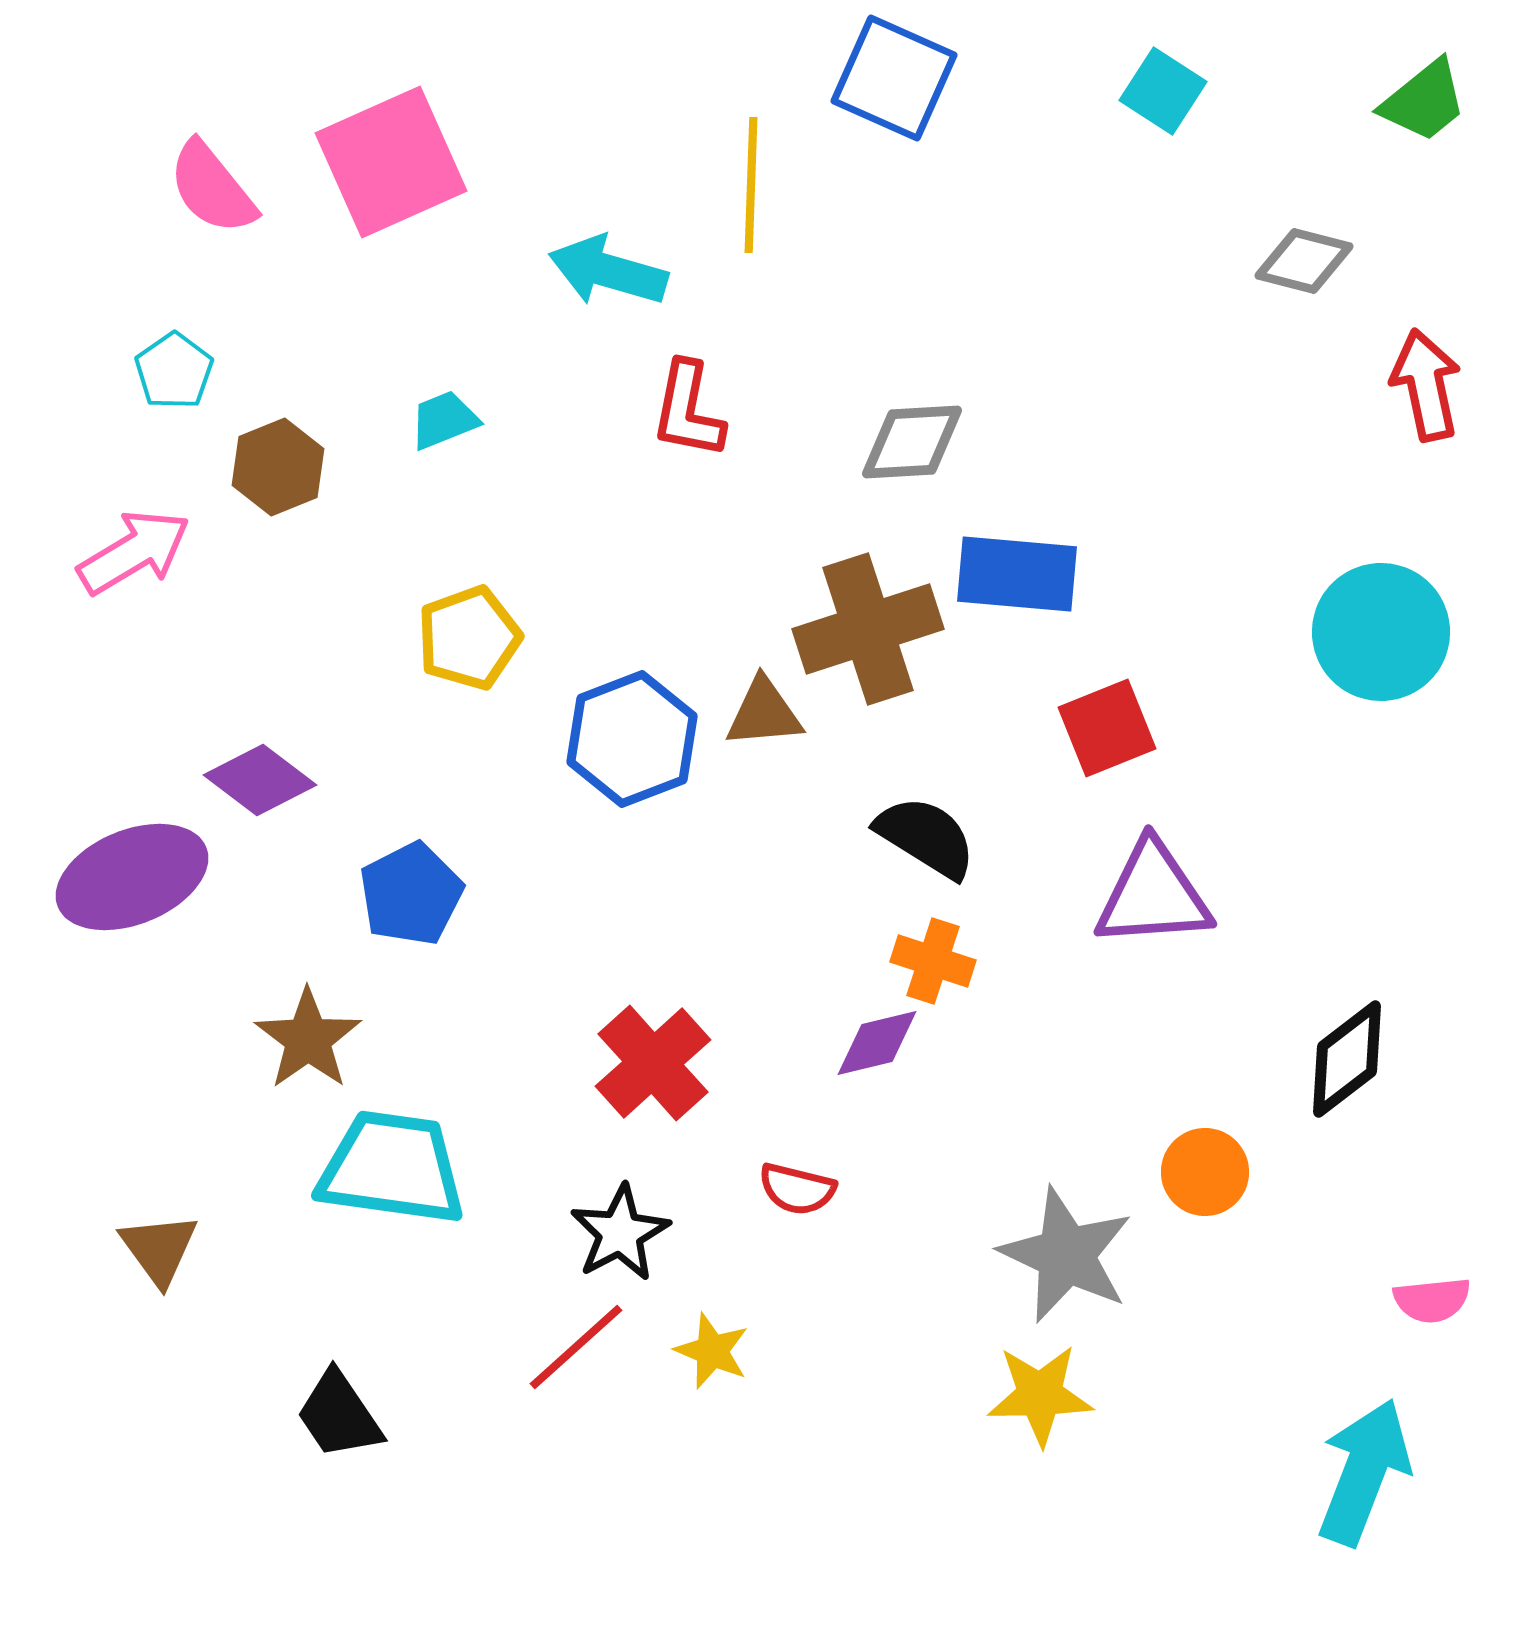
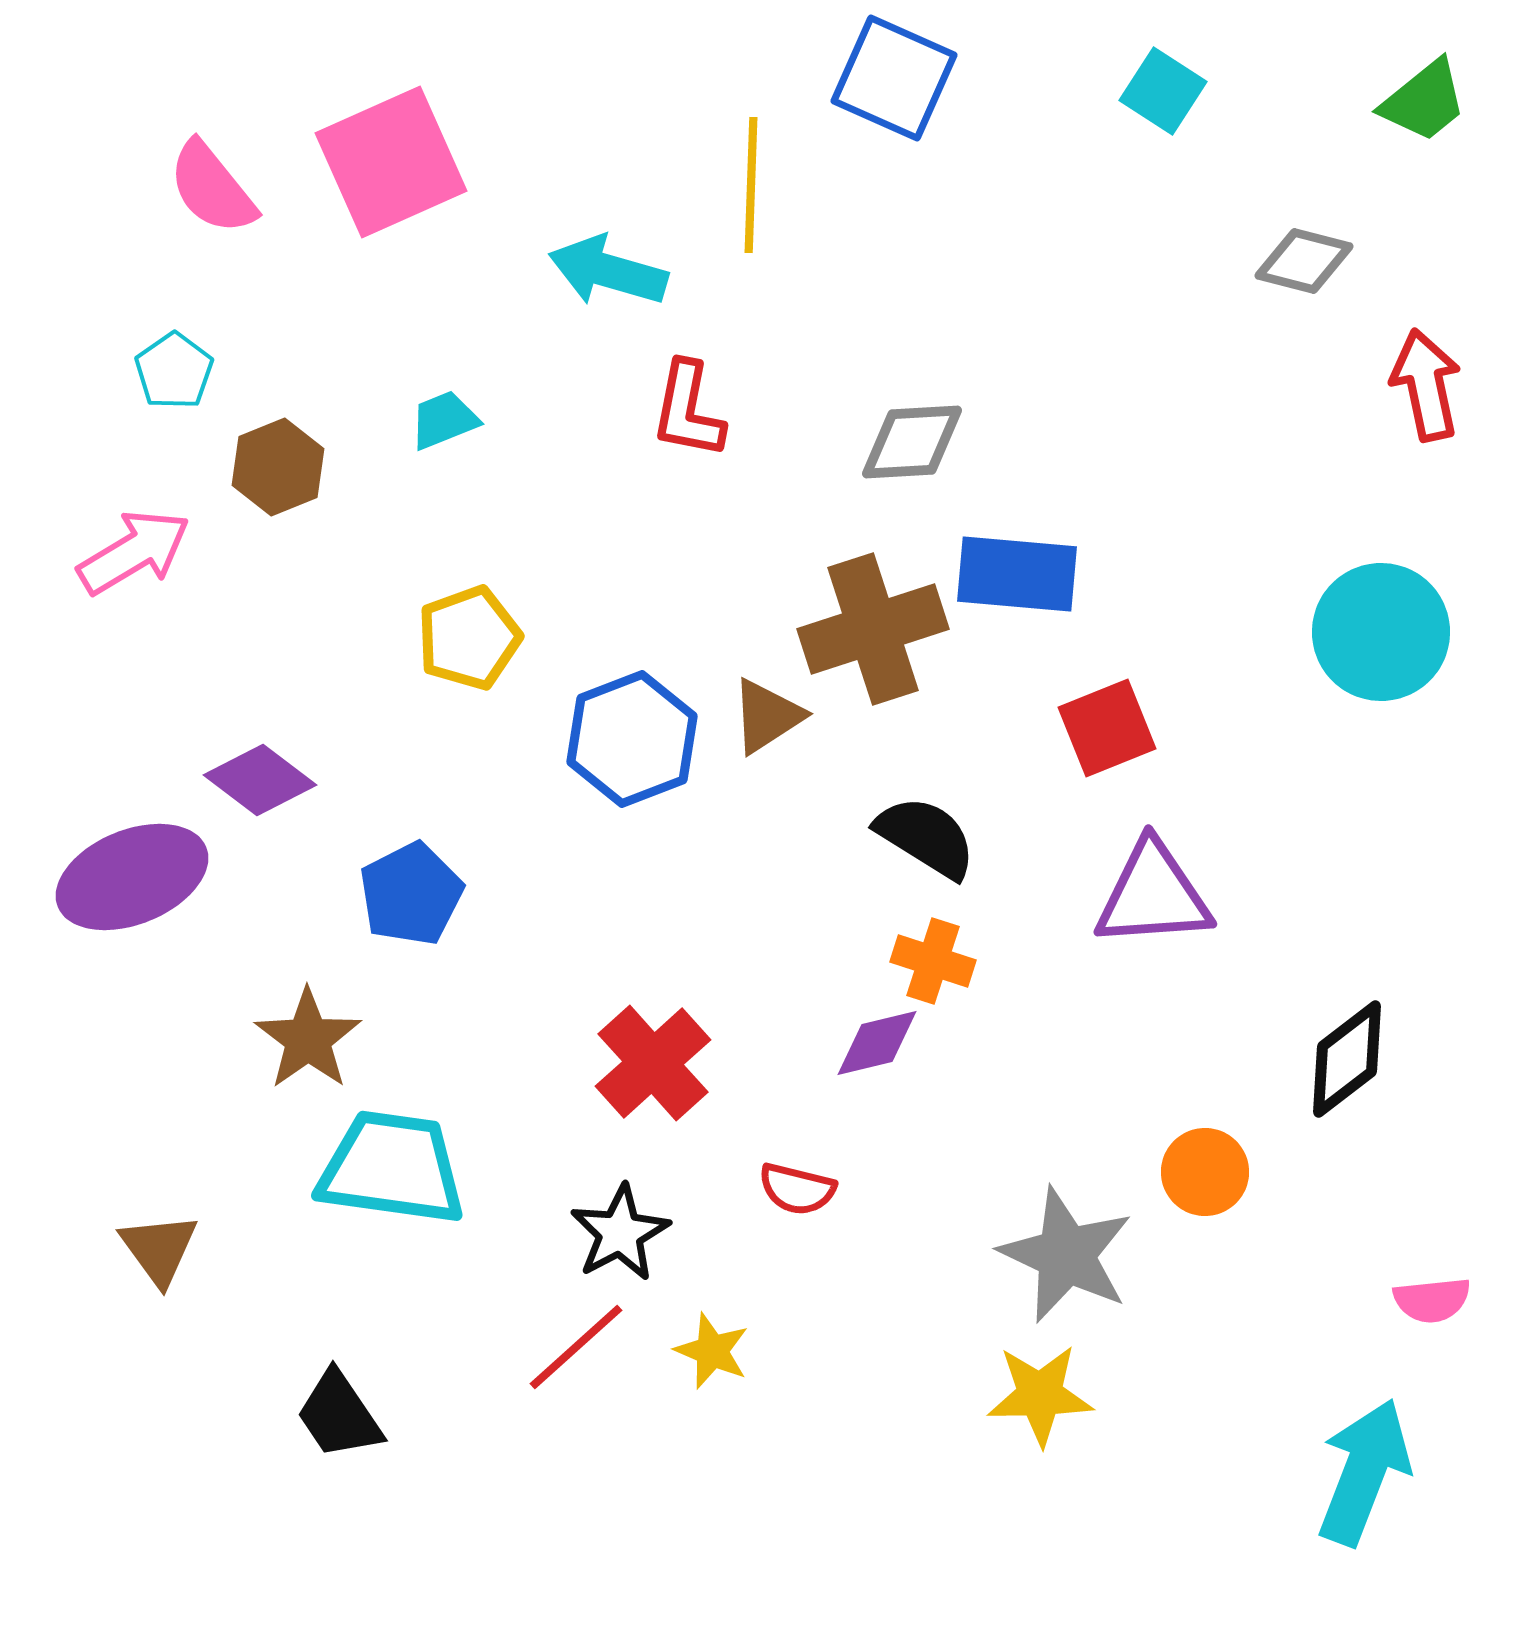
brown cross at (868, 629): moved 5 px right
brown triangle at (764, 713): moved 3 px right, 3 px down; rotated 28 degrees counterclockwise
